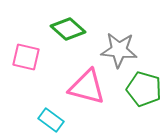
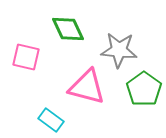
green diamond: rotated 24 degrees clockwise
green pentagon: rotated 20 degrees clockwise
